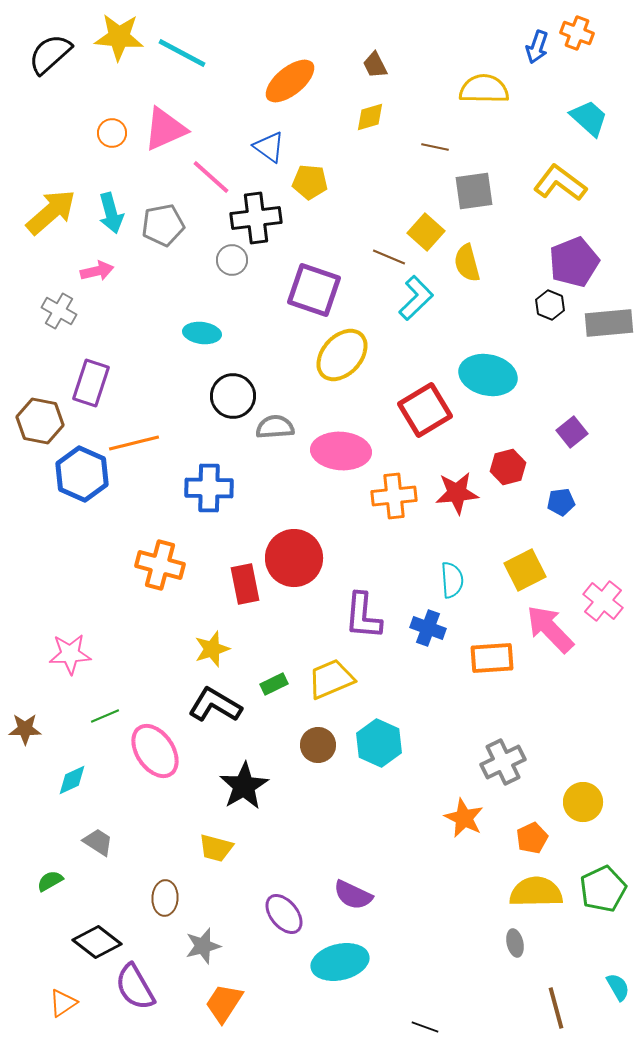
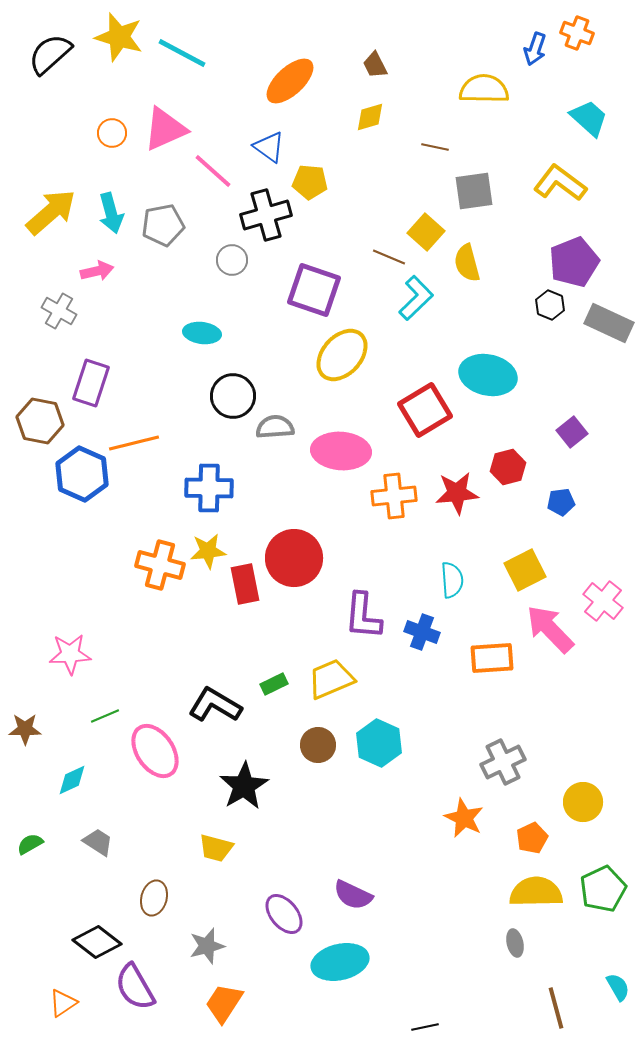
yellow star at (119, 37): rotated 12 degrees clockwise
blue arrow at (537, 47): moved 2 px left, 2 px down
orange ellipse at (290, 81): rotated 4 degrees counterclockwise
pink line at (211, 177): moved 2 px right, 6 px up
black cross at (256, 218): moved 10 px right, 3 px up; rotated 9 degrees counterclockwise
gray rectangle at (609, 323): rotated 30 degrees clockwise
blue cross at (428, 628): moved 6 px left, 4 px down
yellow star at (212, 649): moved 4 px left, 98 px up; rotated 12 degrees clockwise
green semicircle at (50, 881): moved 20 px left, 37 px up
brown ellipse at (165, 898): moved 11 px left; rotated 12 degrees clockwise
gray star at (203, 946): moved 4 px right
black line at (425, 1027): rotated 32 degrees counterclockwise
